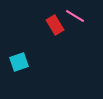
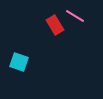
cyan square: rotated 36 degrees clockwise
